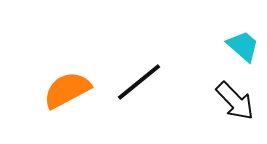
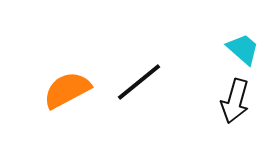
cyan trapezoid: moved 3 px down
black arrow: rotated 60 degrees clockwise
